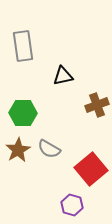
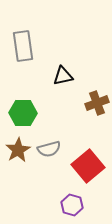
brown cross: moved 2 px up
gray semicircle: rotated 45 degrees counterclockwise
red square: moved 3 px left, 3 px up
